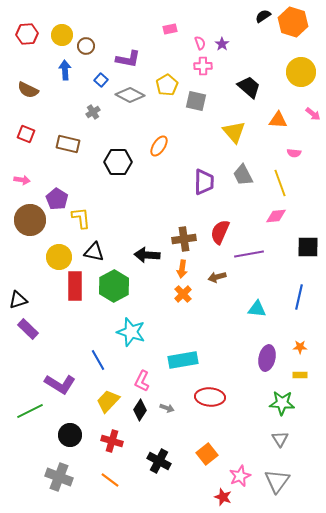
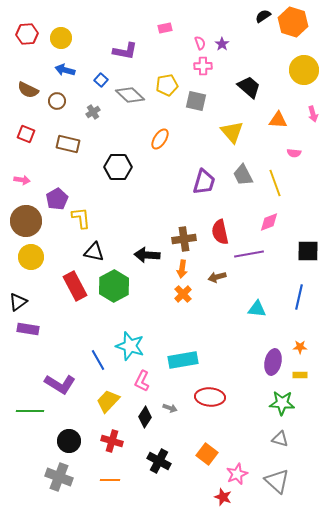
pink rectangle at (170, 29): moved 5 px left, 1 px up
yellow circle at (62, 35): moved 1 px left, 3 px down
brown circle at (86, 46): moved 29 px left, 55 px down
purple L-shape at (128, 59): moved 3 px left, 8 px up
blue arrow at (65, 70): rotated 72 degrees counterclockwise
yellow circle at (301, 72): moved 3 px right, 2 px up
yellow pentagon at (167, 85): rotated 20 degrees clockwise
gray diamond at (130, 95): rotated 16 degrees clockwise
pink arrow at (313, 114): rotated 35 degrees clockwise
yellow triangle at (234, 132): moved 2 px left
orange ellipse at (159, 146): moved 1 px right, 7 px up
black hexagon at (118, 162): moved 5 px down
purple trapezoid at (204, 182): rotated 16 degrees clockwise
yellow line at (280, 183): moved 5 px left
purple pentagon at (57, 199): rotated 10 degrees clockwise
pink diamond at (276, 216): moved 7 px left, 6 px down; rotated 15 degrees counterclockwise
brown circle at (30, 220): moved 4 px left, 1 px down
red semicircle at (220, 232): rotated 35 degrees counterclockwise
black square at (308, 247): moved 4 px down
yellow circle at (59, 257): moved 28 px left
red rectangle at (75, 286): rotated 28 degrees counterclockwise
black triangle at (18, 300): moved 2 px down; rotated 18 degrees counterclockwise
purple rectangle at (28, 329): rotated 35 degrees counterclockwise
cyan star at (131, 332): moved 1 px left, 14 px down
purple ellipse at (267, 358): moved 6 px right, 4 px down
gray arrow at (167, 408): moved 3 px right
black diamond at (140, 410): moved 5 px right, 7 px down
green line at (30, 411): rotated 28 degrees clockwise
black circle at (70, 435): moved 1 px left, 6 px down
gray triangle at (280, 439): rotated 42 degrees counterclockwise
orange square at (207, 454): rotated 15 degrees counterclockwise
pink star at (240, 476): moved 3 px left, 2 px up
orange line at (110, 480): rotated 36 degrees counterclockwise
gray triangle at (277, 481): rotated 24 degrees counterclockwise
